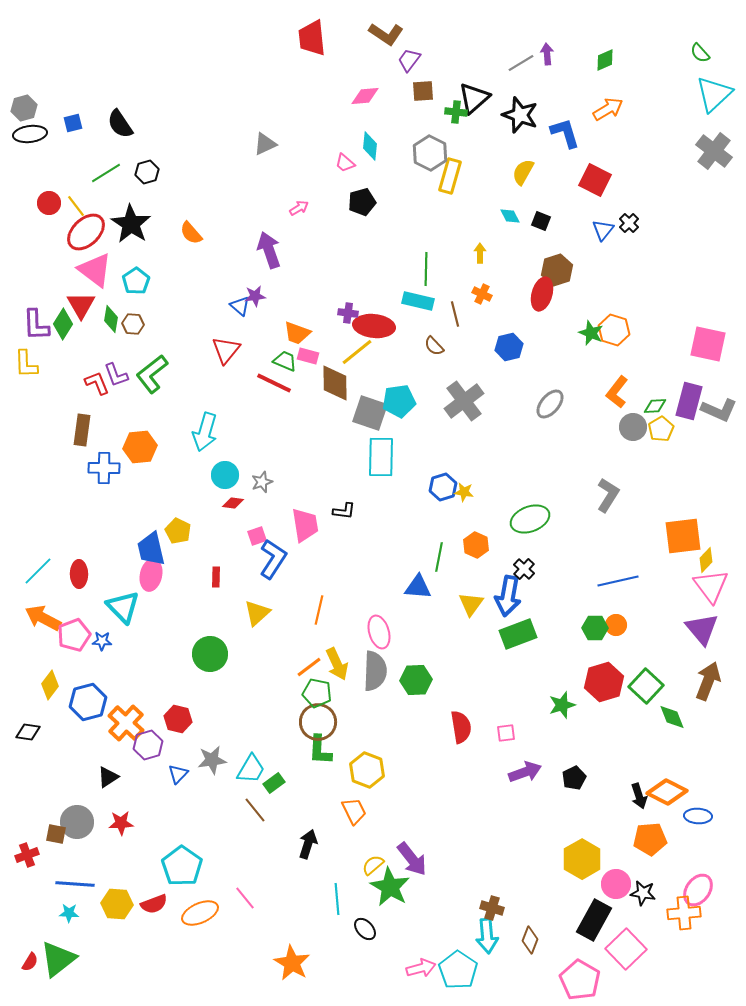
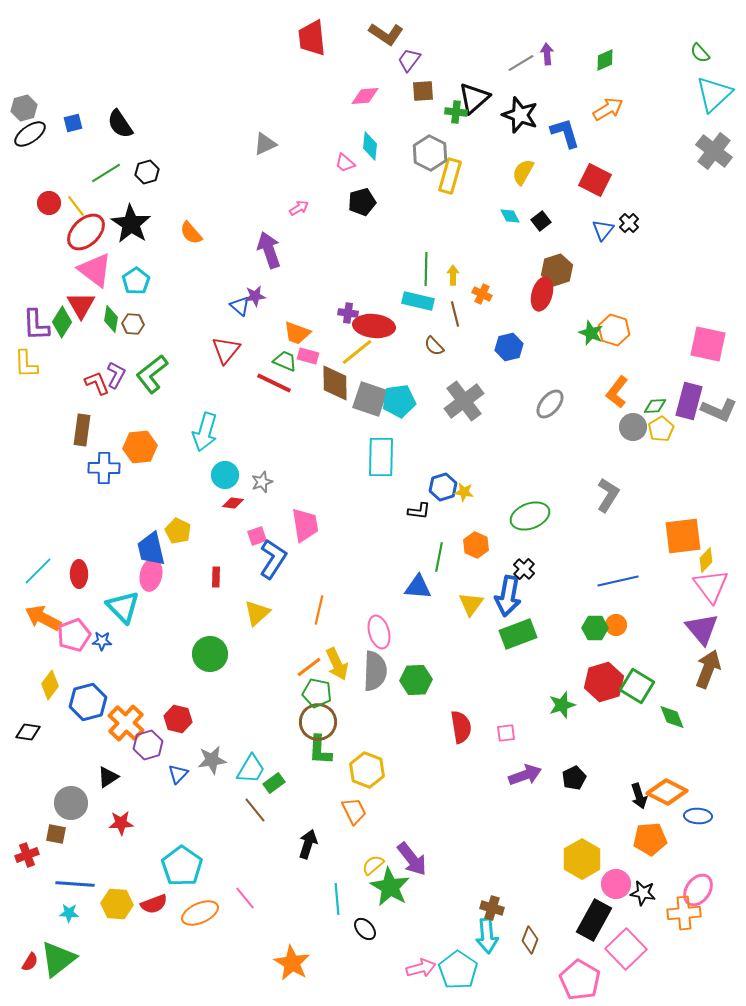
black ellipse at (30, 134): rotated 28 degrees counterclockwise
black square at (541, 221): rotated 30 degrees clockwise
yellow arrow at (480, 253): moved 27 px left, 22 px down
green diamond at (63, 324): moved 1 px left, 2 px up
purple L-shape at (116, 375): rotated 132 degrees counterclockwise
gray square at (370, 413): moved 14 px up
black L-shape at (344, 511): moved 75 px right
green ellipse at (530, 519): moved 3 px up
brown arrow at (708, 681): moved 12 px up
green square at (646, 686): moved 9 px left; rotated 12 degrees counterclockwise
purple arrow at (525, 772): moved 3 px down
gray circle at (77, 822): moved 6 px left, 19 px up
